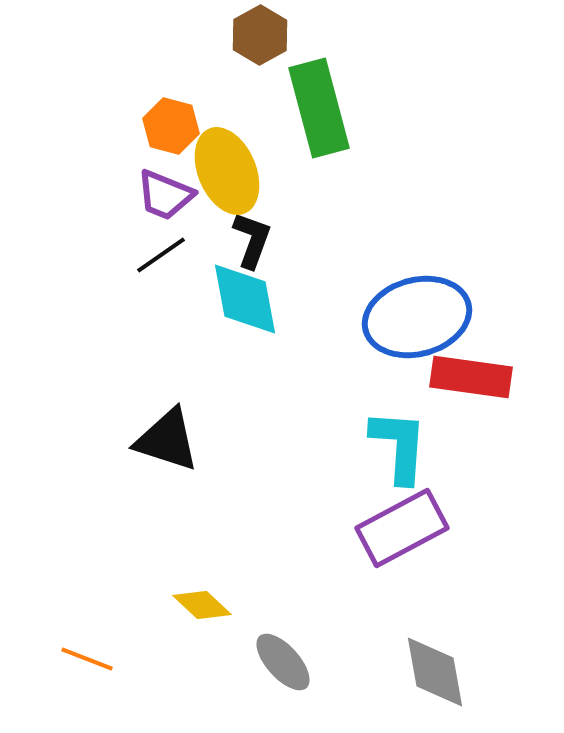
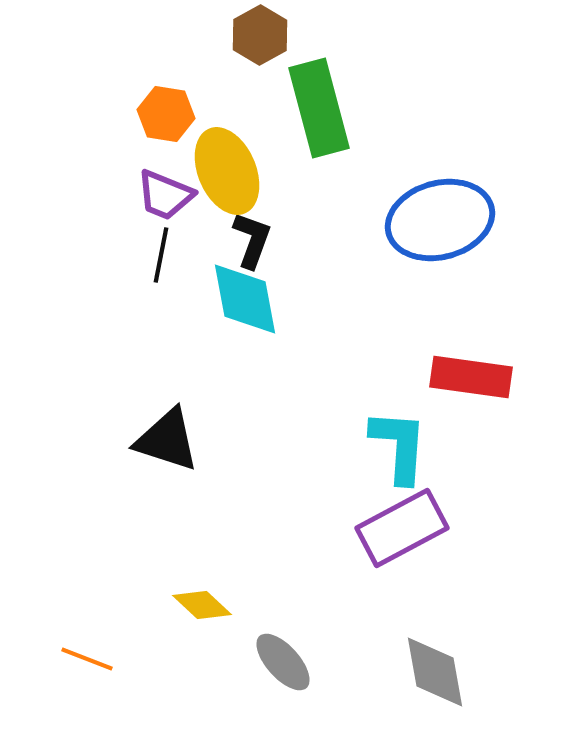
orange hexagon: moved 5 px left, 12 px up; rotated 6 degrees counterclockwise
black line: rotated 44 degrees counterclockwise
blue ellipse: moved 23 px right, 97 px up
